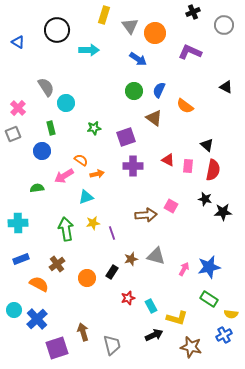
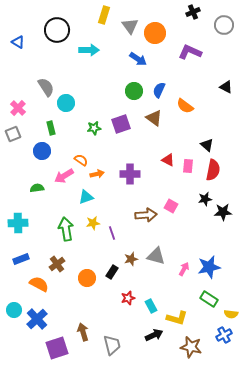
purple square at (126, 137): moved 5 px left, 13 px up
purple cross at (133, 166): moved 3 px left, 8 px down
black star at (205, 199): rotated 24 degrees counterclockwise
